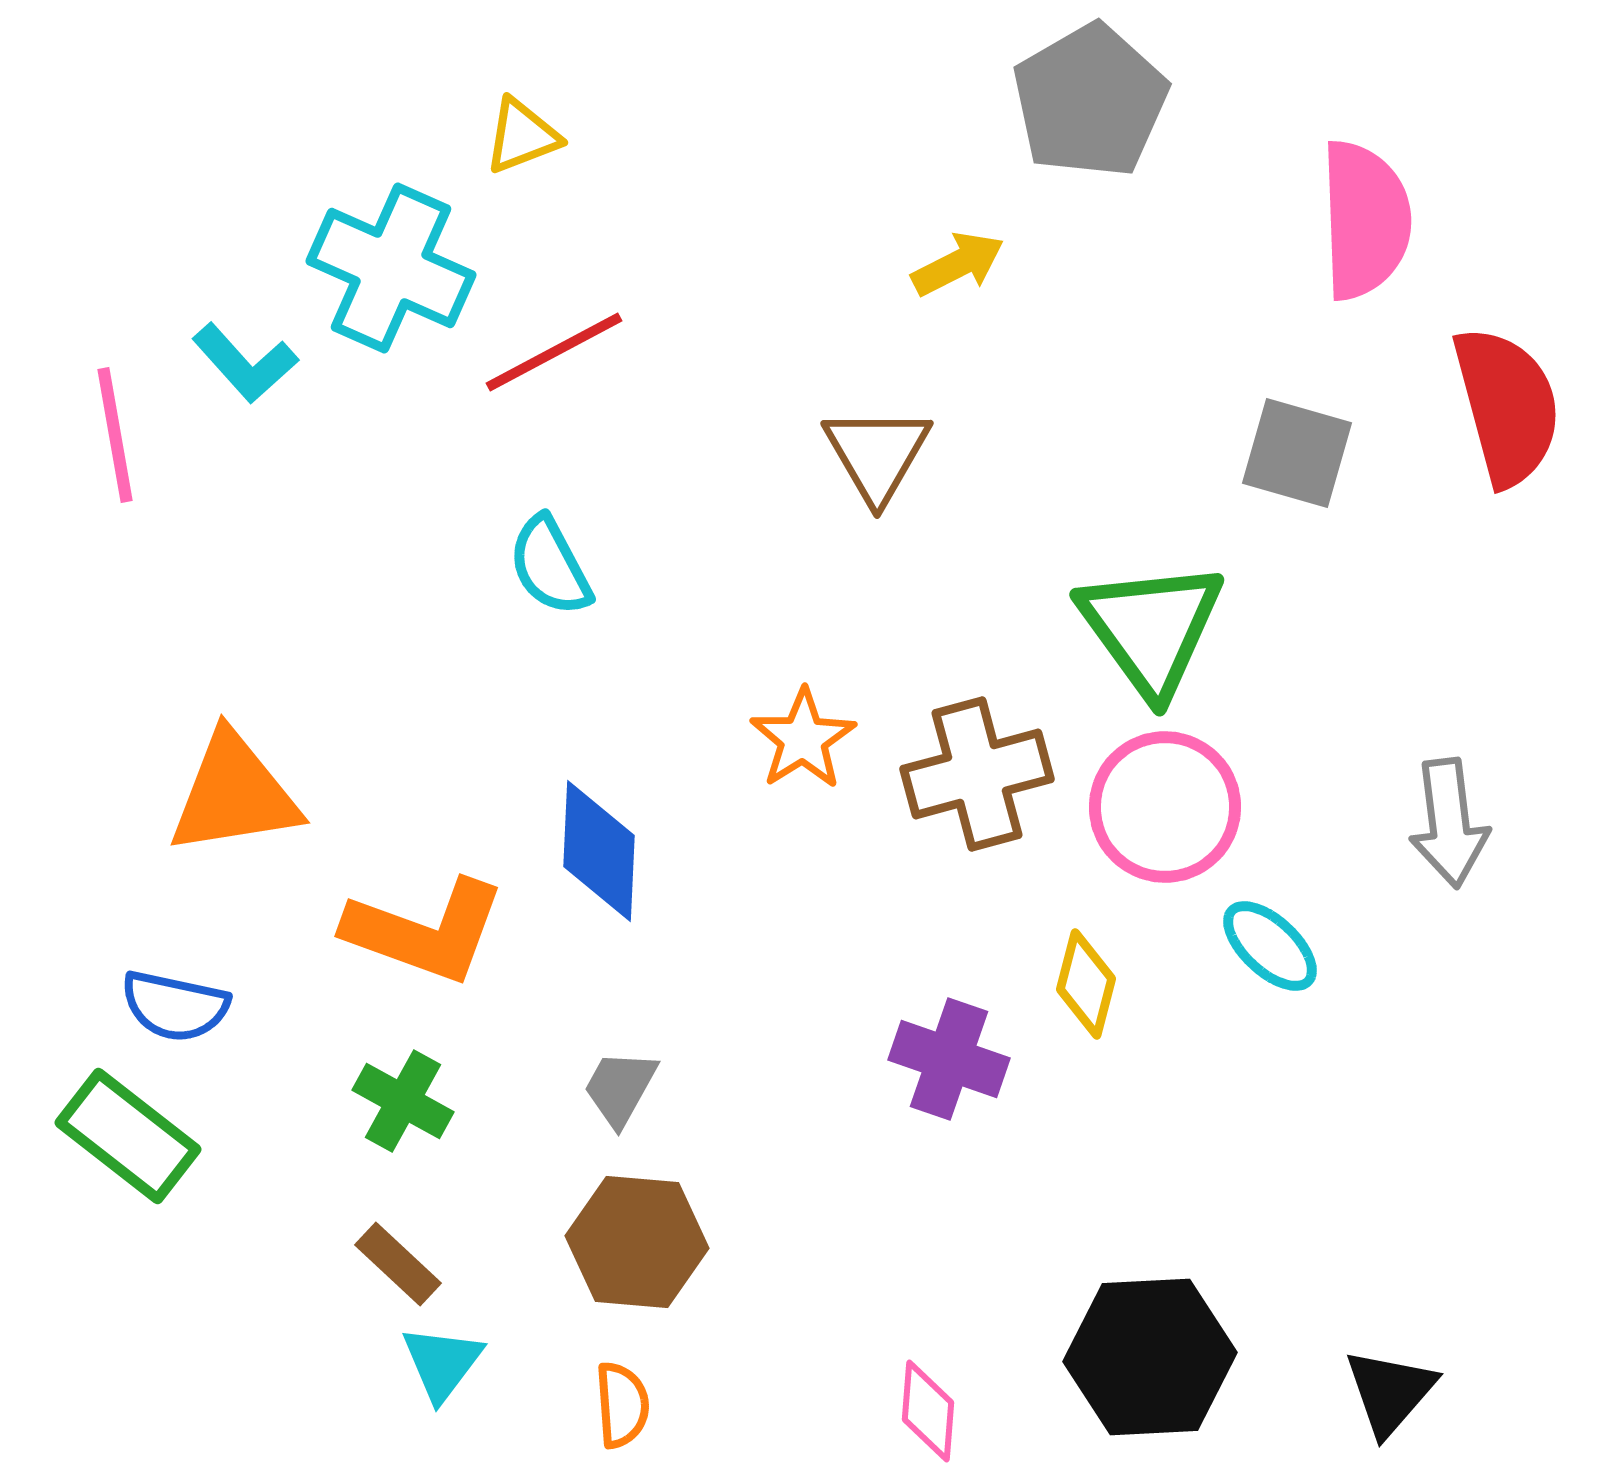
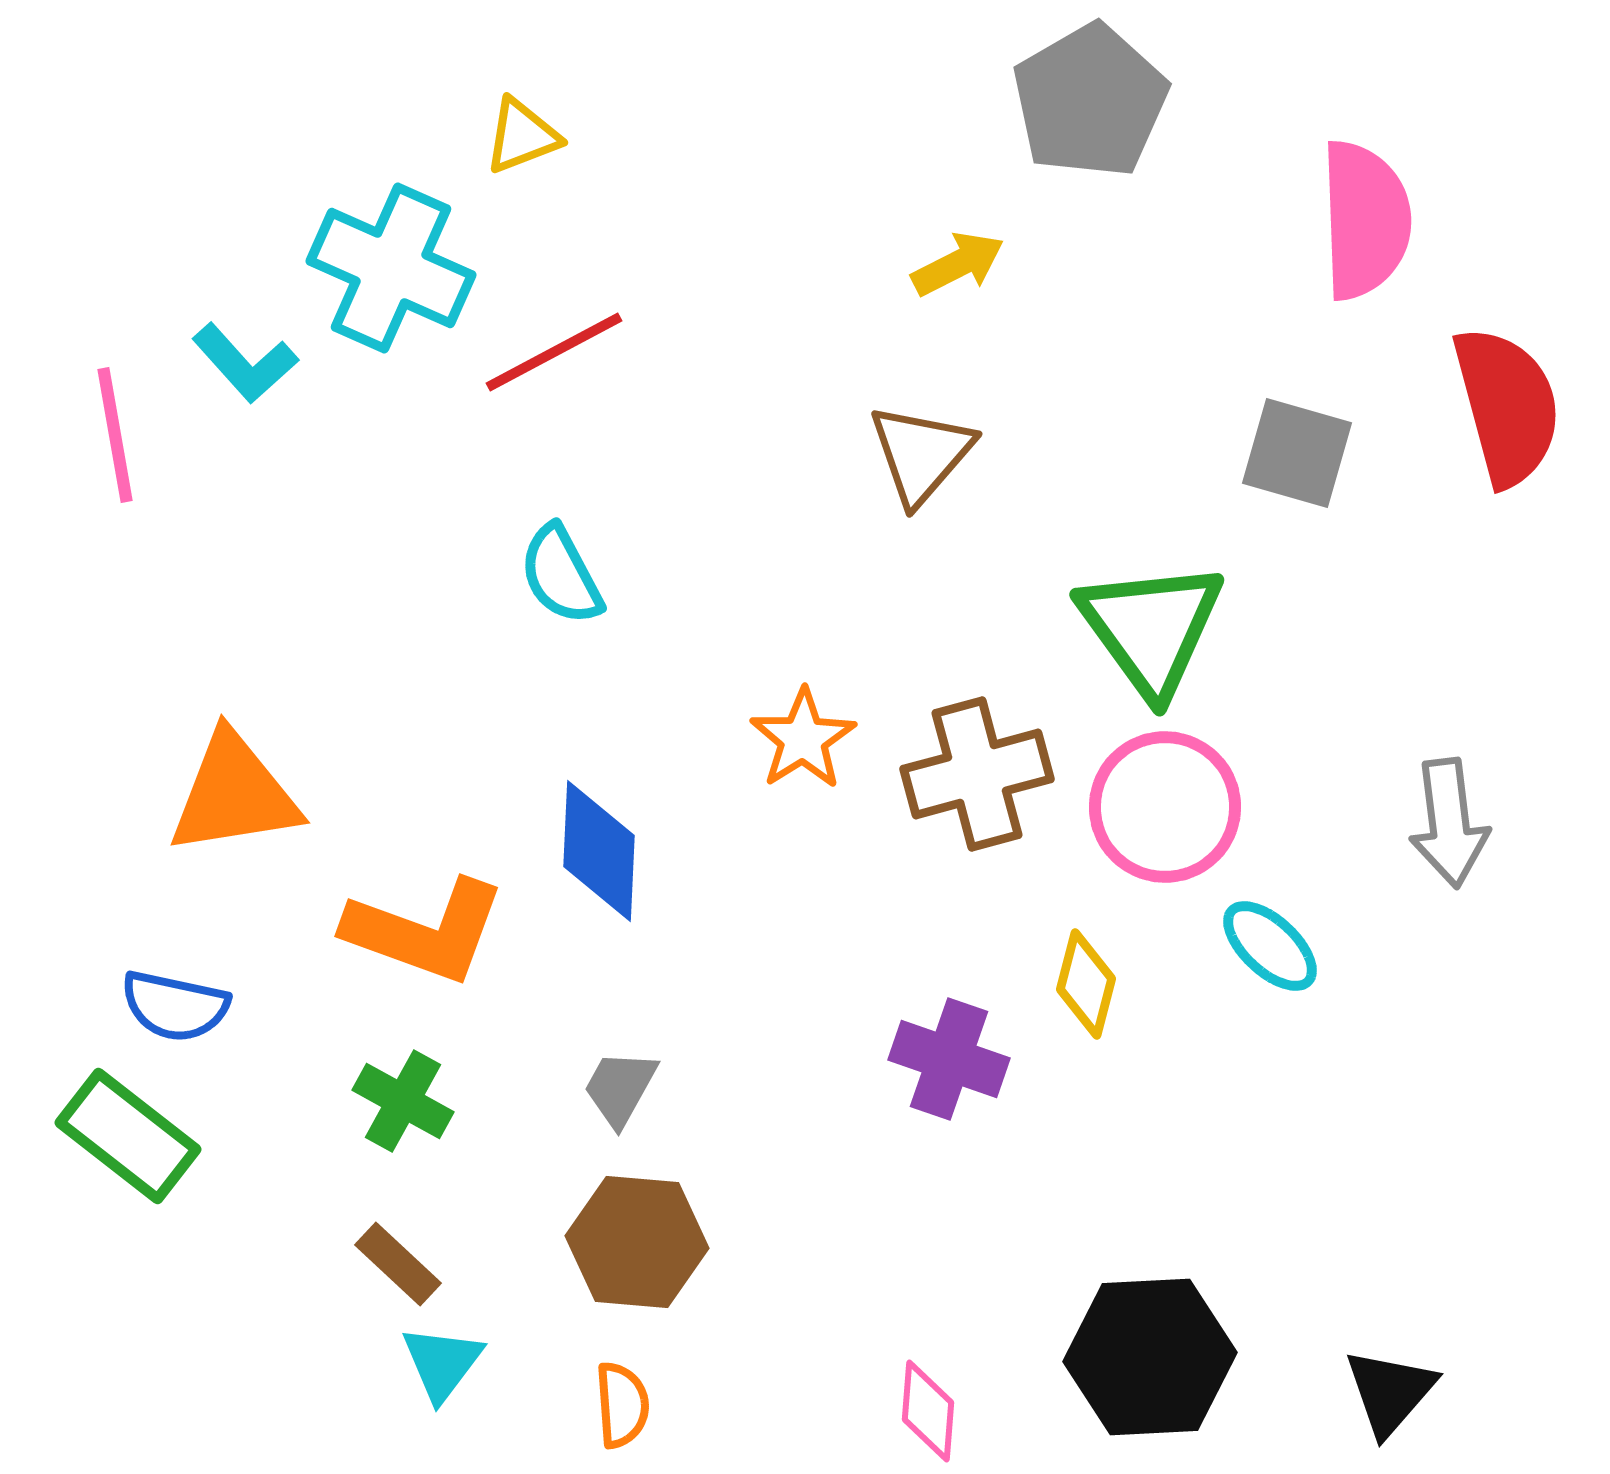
brown triangle: moved 44 px right; rotated 11 degrees clockwise
cyan semicircle: moved 11 px right, 9 px down
